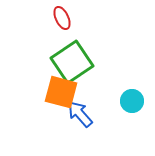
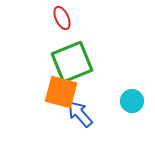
green square: rotated 12 degrees clockwise
